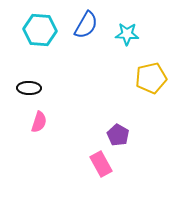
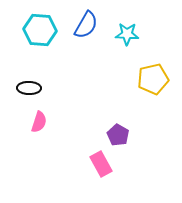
yellow pentagon: moved 2 px right, 1 px down
